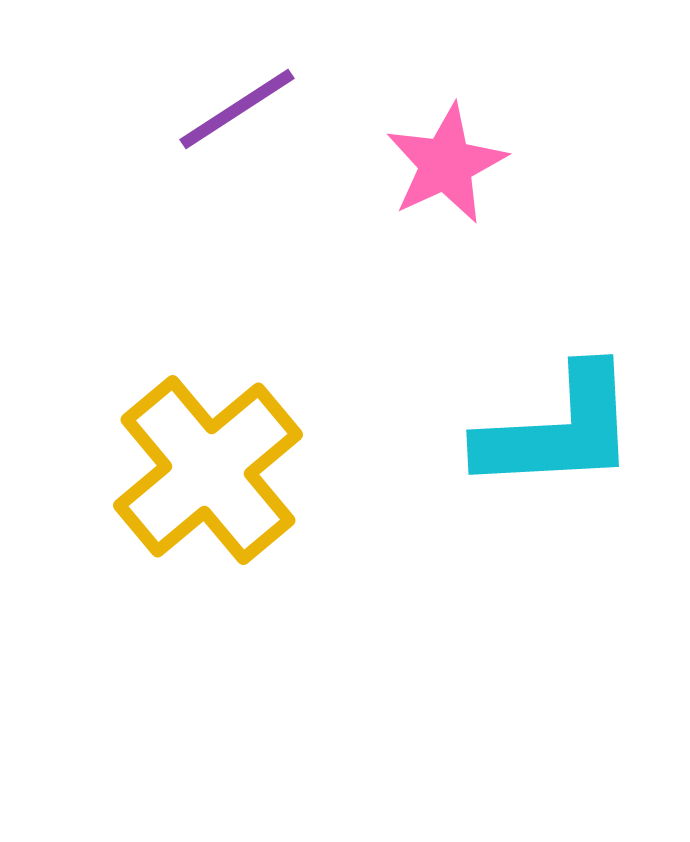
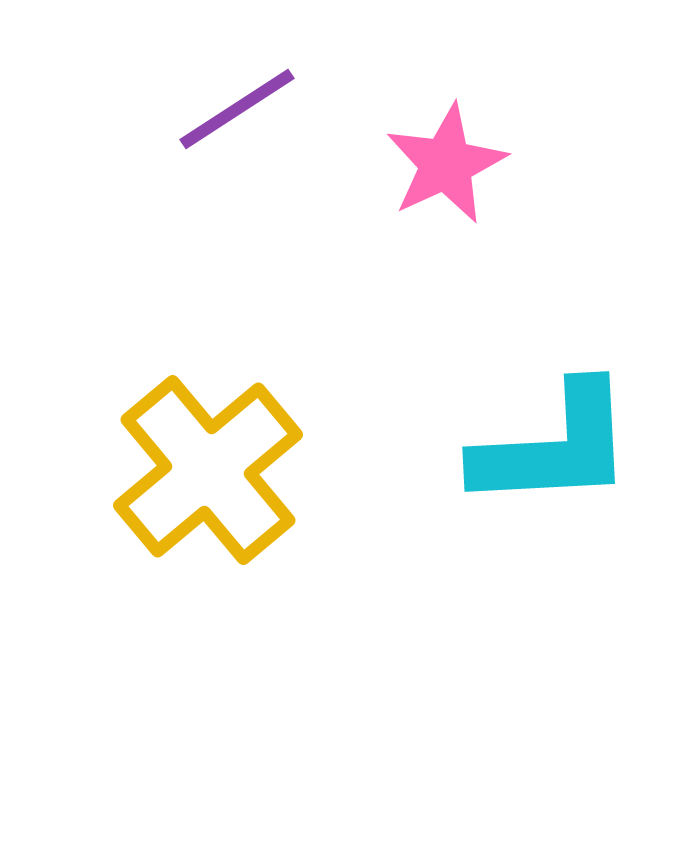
cyan L-shape: moved 4 px left, 17 px down
